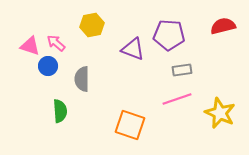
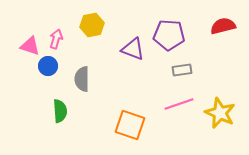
pink arrow: moved 4 px up; rotated 66 degrees clockwise
pink line: moved 2 px right, 5 px down
